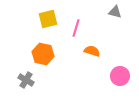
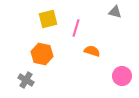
orange hexagon: moved 1 px left
pink circle: moved 2 px right
